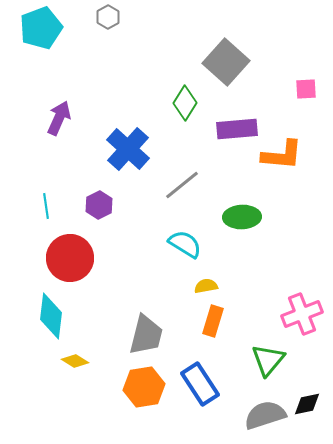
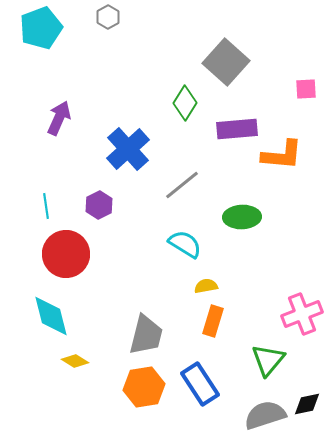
blue cross: rotated 6 degrees clockwise
red circle: moved 4 px left, 4 px up
cyan diamond: rotated 21 degrees counterclockwise
